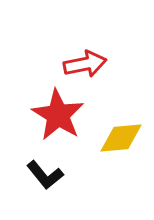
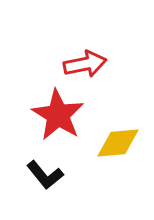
yellow diamond: moved 3 px left, 5 px down
